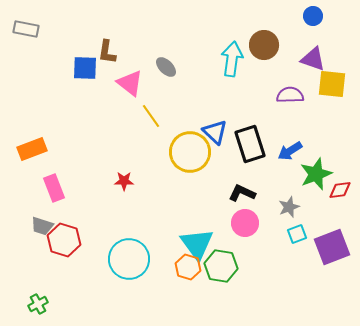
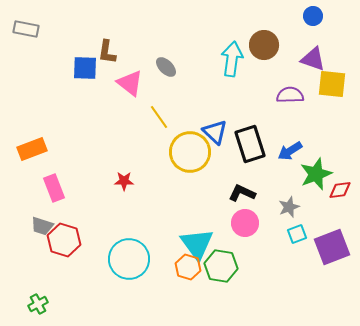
yellow line: moved 8 px right, 1 px down
